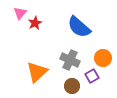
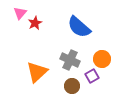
orange circle: moved 1 px left, 1 px down
